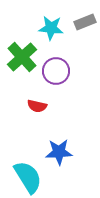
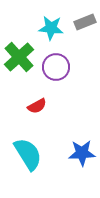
green cross: moved 3 px left
purple circle: moved 4 px up
red semicircle: rotated 42 degrees counterclockwise
blue star: moved 23 px right, 1 px down
cyan semicircle: moved 23 px up
